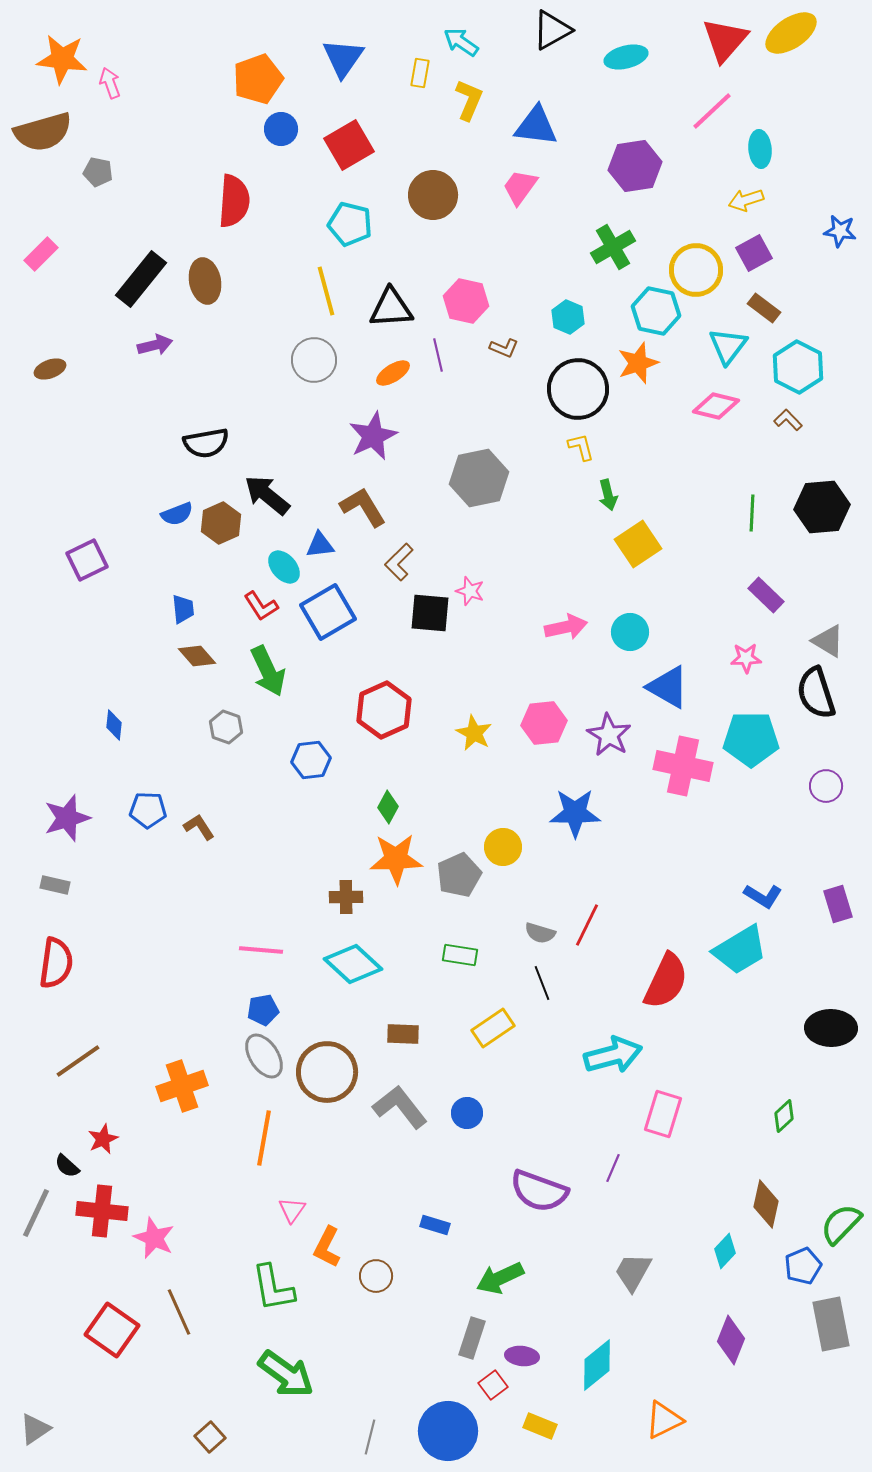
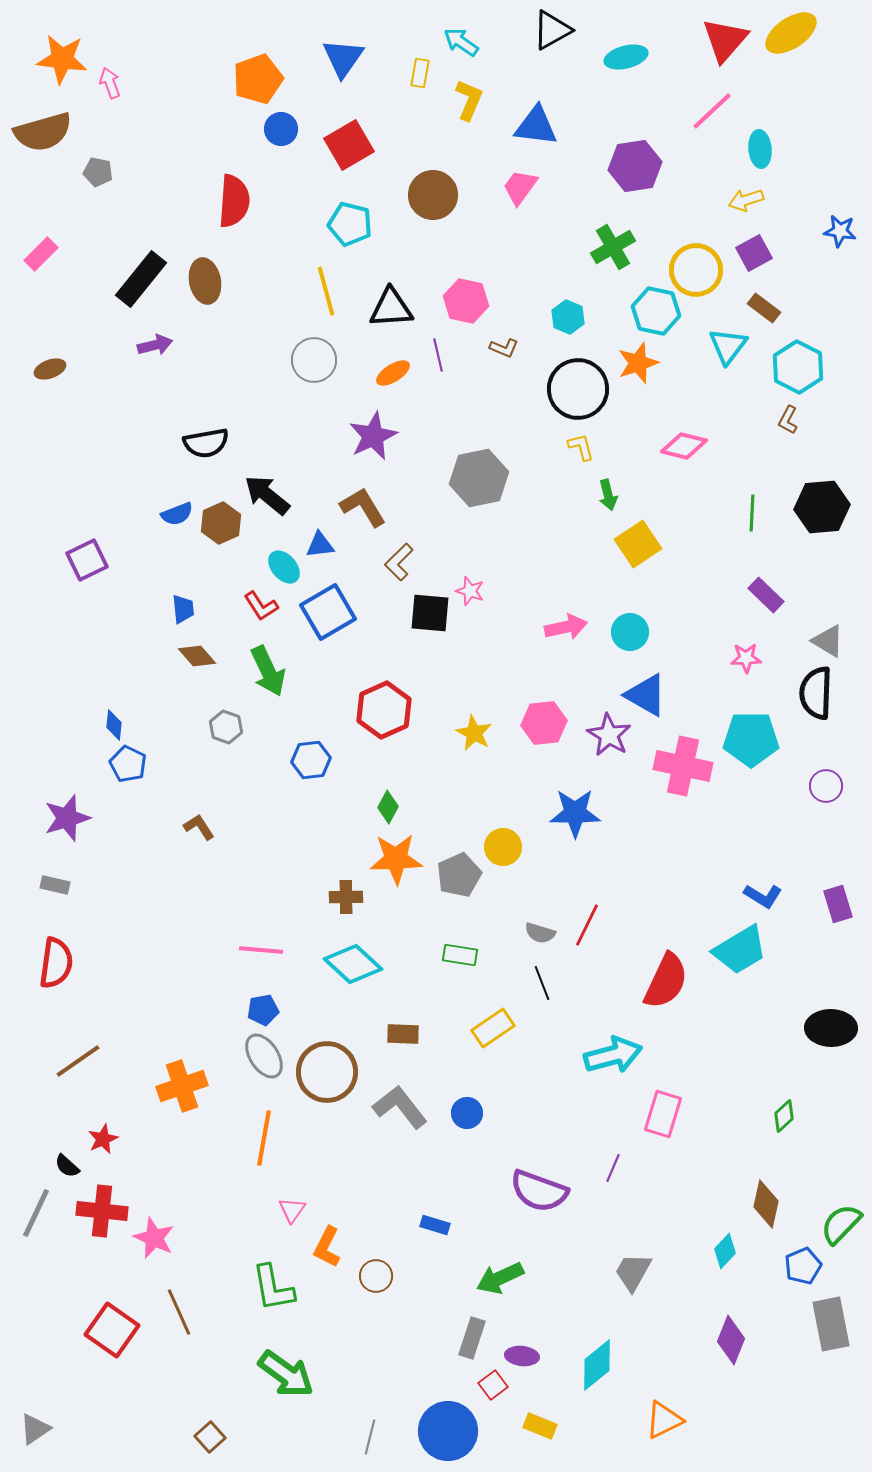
pink diamond at (716, 406): moved 32 px left, 40 px down
brown L-shape at (788, 420): rotated 108 degrees counterclockwise
blue triangle at (668, 687): moved 22 px left, 8 px down
black semicircle at (816, 693): rotated 20 degrees clockwise
blue pentagon at (148, 810): moved 20 px left, 46 px up; rotated 24 degrees clockwise
